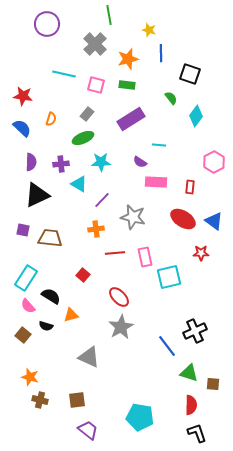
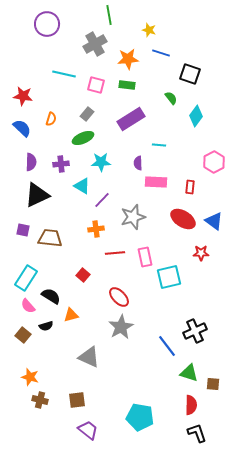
gray cross at (95, 44): rotated 15 degrees clockwise
blue line at (161, 53): rotated 72 degrees counterclockwise
orange star at (128, 59): rotated 10 degrees clockwise
purple semicircle at (140, 162): moved 2 px left, 1 px down; rotated 56 degrees clockwise
cyan triangle at (79, 184): moved 3 px right, 2 px down
gray star at (133, 217): rotated 30 degrees counterclockwise
black semicircle at (46, 326): rotated 32 degrees counterclockwise
